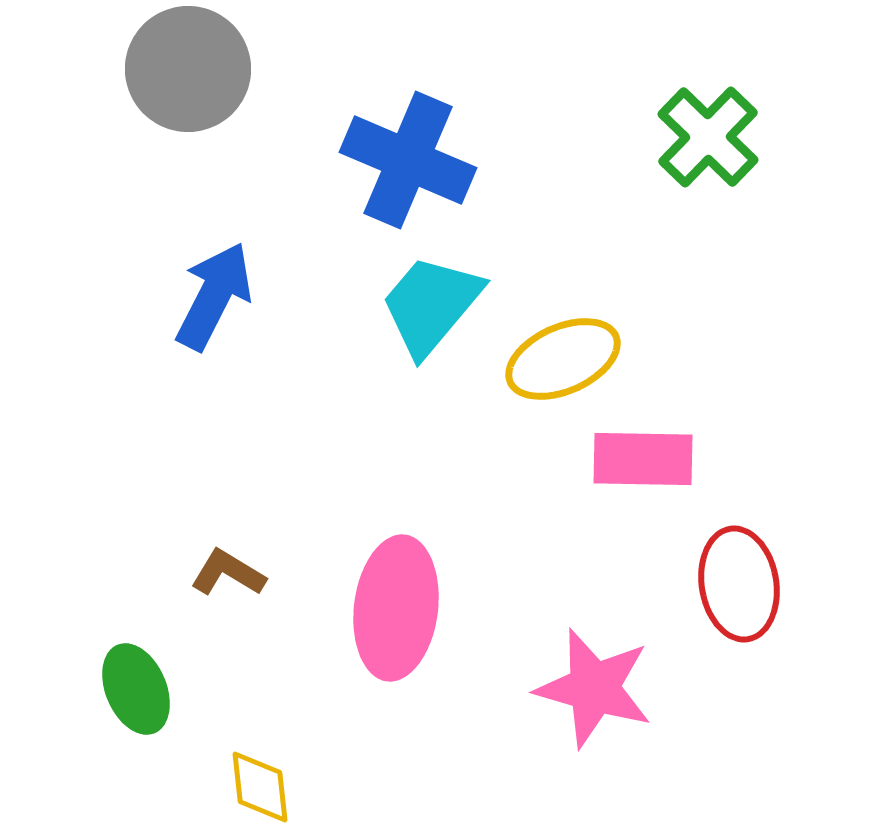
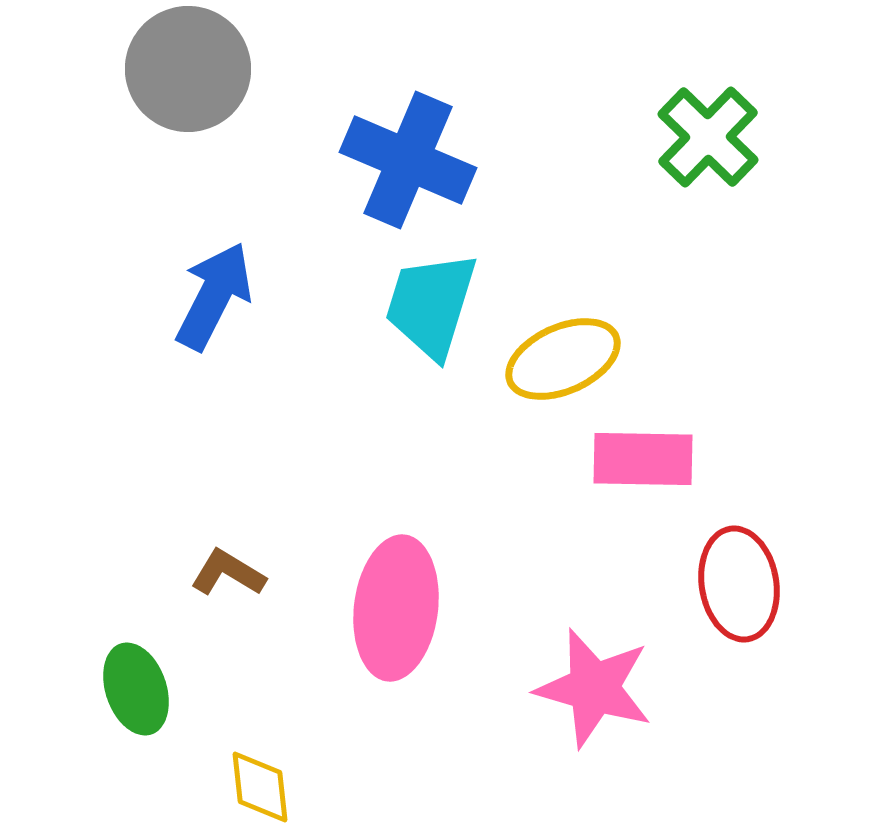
cyan trapezoid: rotated 23 degrees counterclockwise
green ellipse: rotated 4 degrees clockwise
